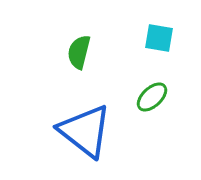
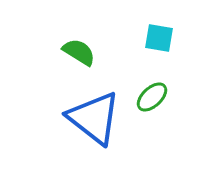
green semicircle: rotated 108 degrees clockwise
blue triangle: moved 9 px right, 13 px up
